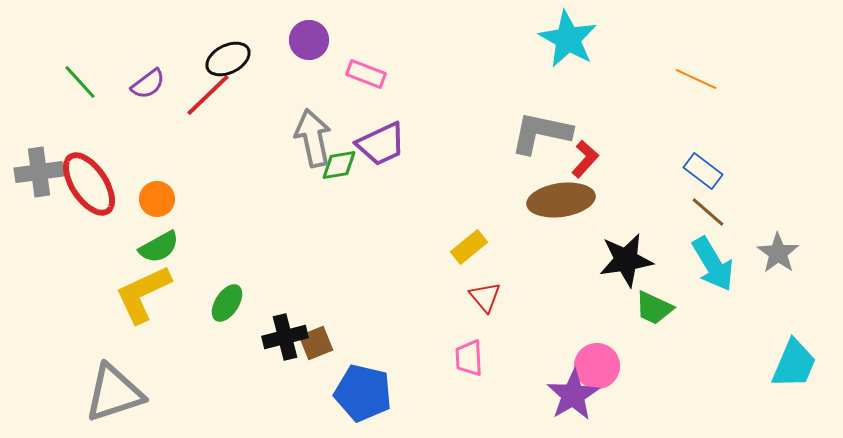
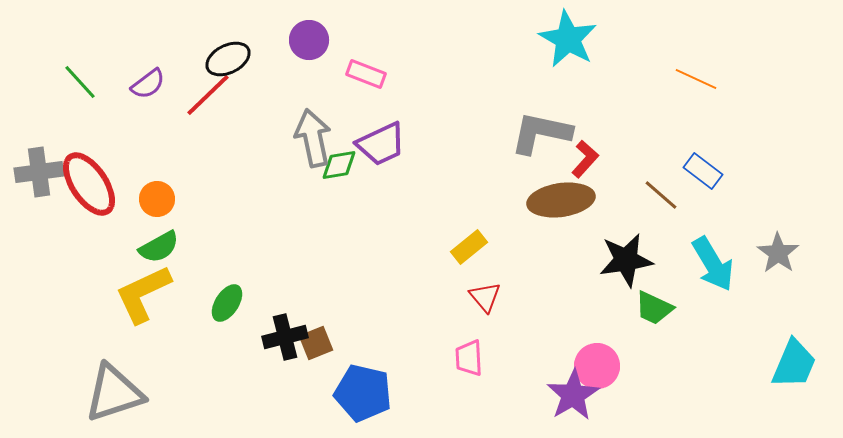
brown line: moved 47 px left, 17 px up
